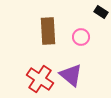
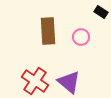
purple triangle: moved 2 px left, 7 px down
red cross: moved 5 px left, 2 px down
